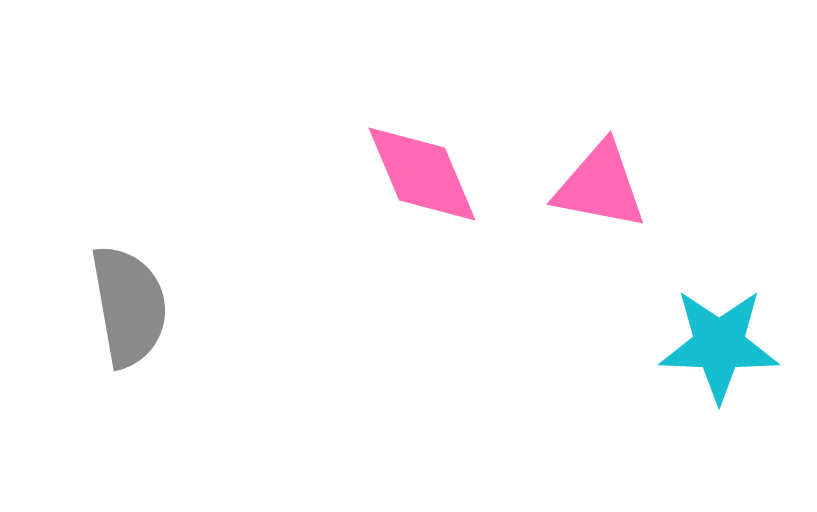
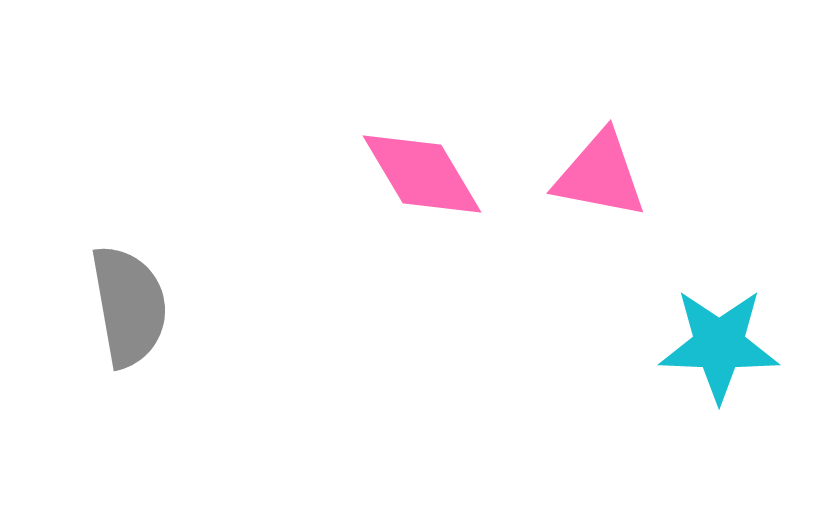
pink diamond: rotated 8 degrees counterclockwise
pink triangle: moved 11 px up
